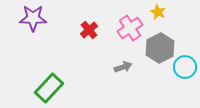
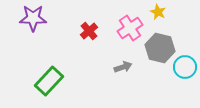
red cross: moved 1 px down
gray hexagon: rotated 20 degrees counterclockwise
green rectangle: moved 7 px up
